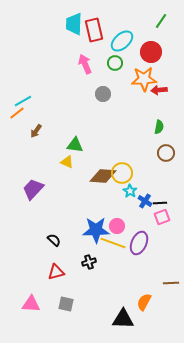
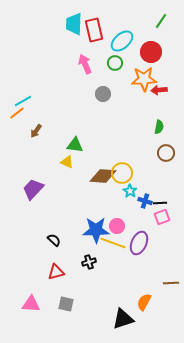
blue cross: rotated 16 degrees counterclockwise
black triangle: rotated 20 degrees counterclockwise
